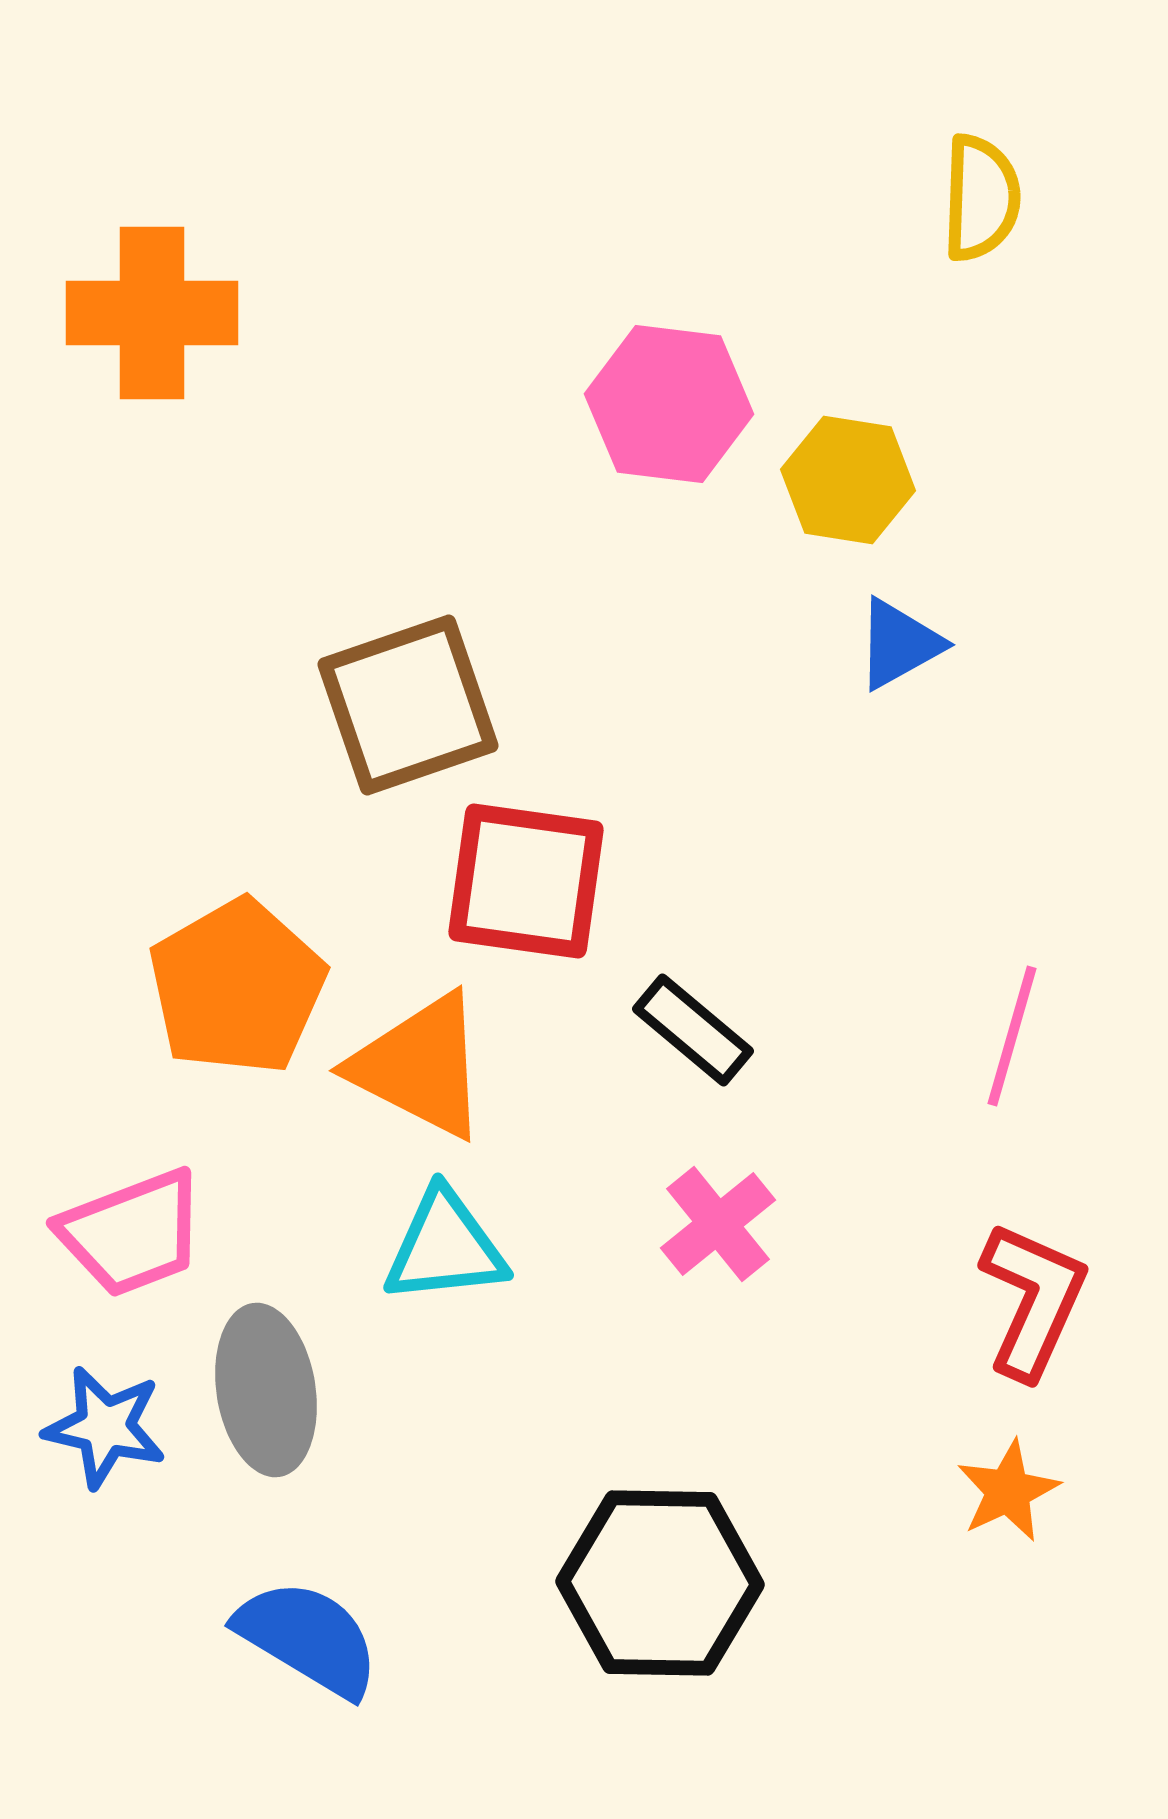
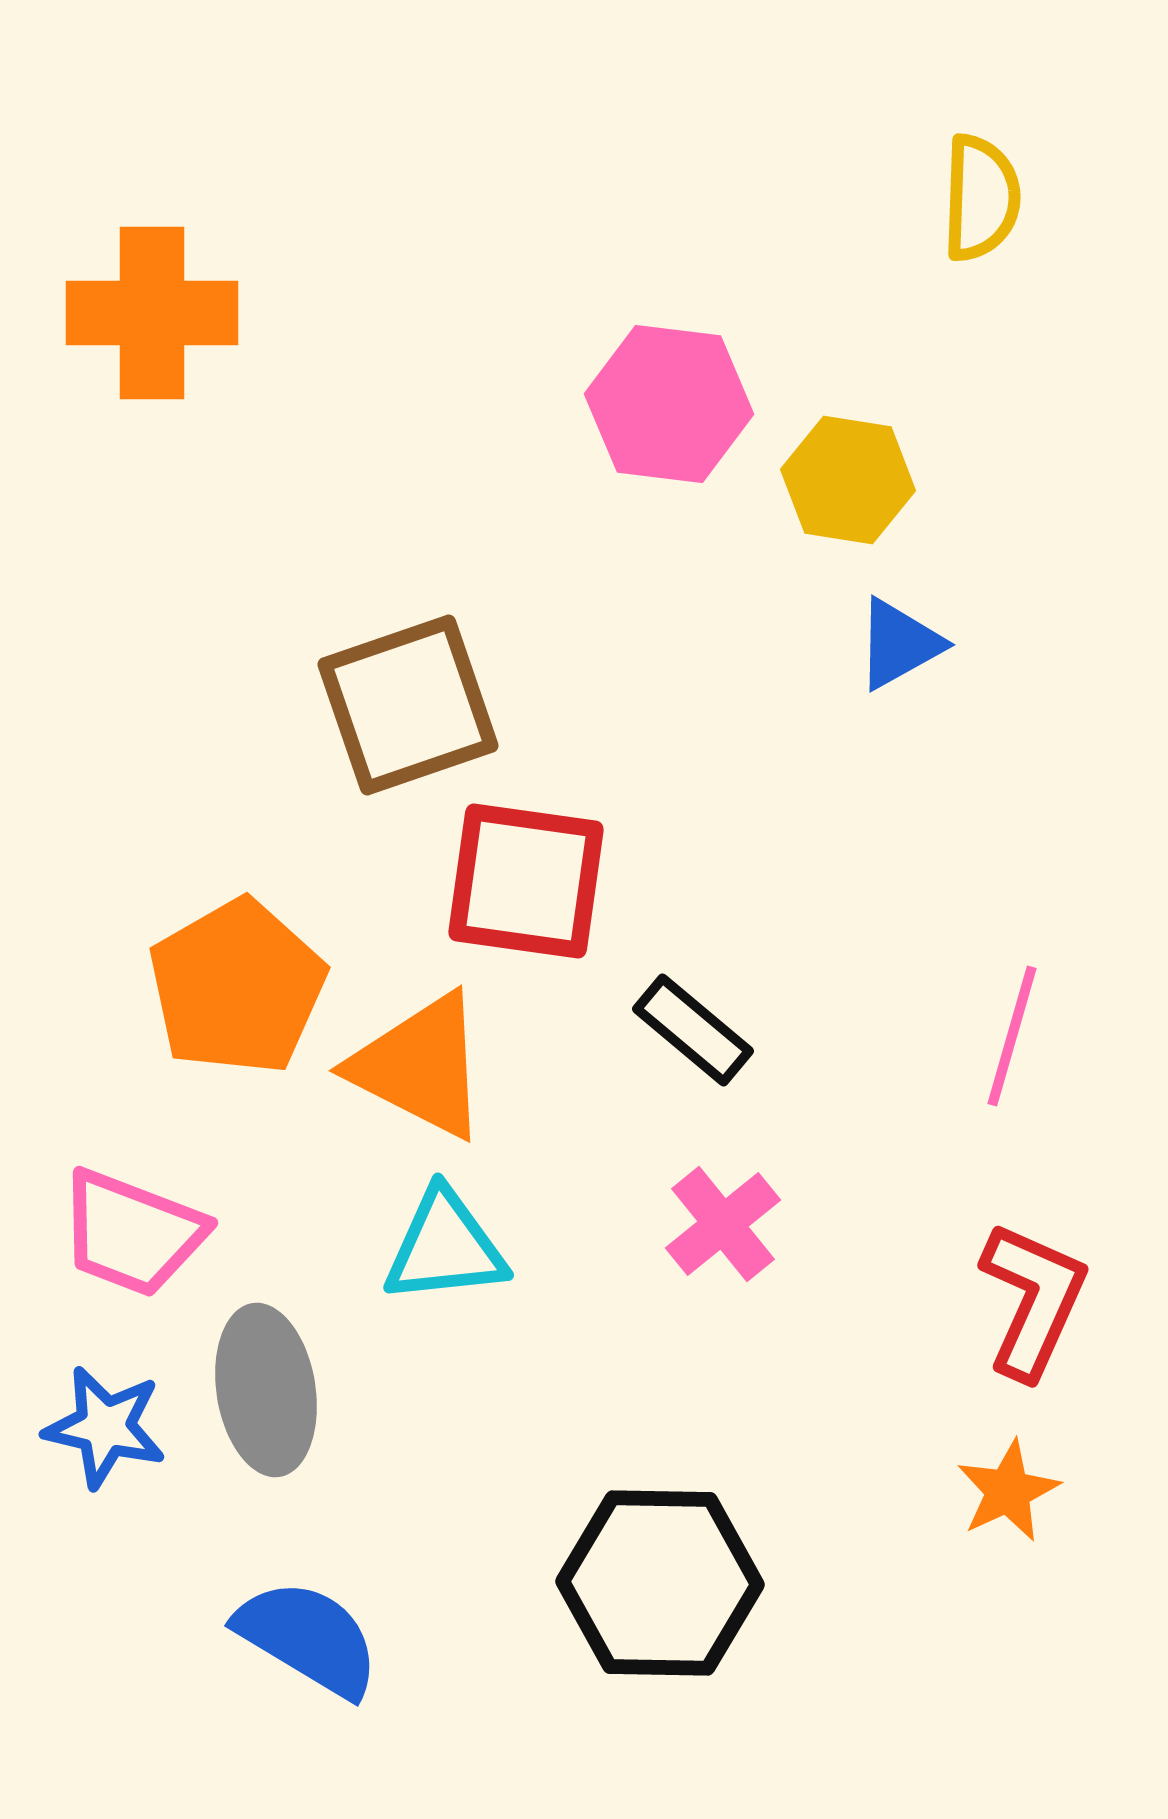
pink cross: moved 5 px right
pink trapezoid: rotated 42 degrees clockwise
